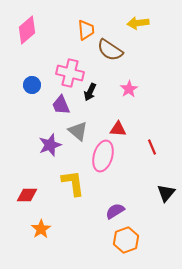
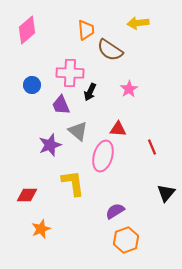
pink cross: rotated 12 degrees counterclockwise
orange star: rotated 12 degrees clockwise
